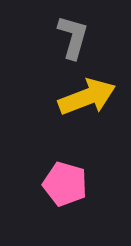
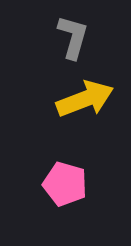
yellow arrow: moved 2 px left, 2 px down
